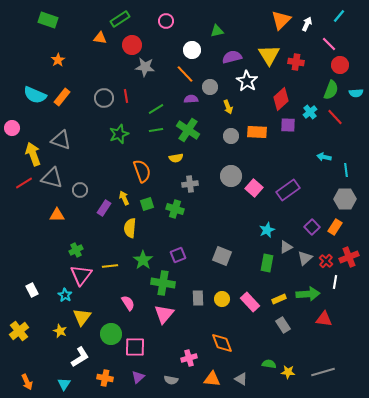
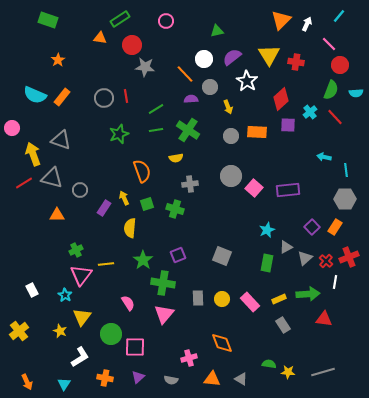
white circle at (192, 50): moved 12 px right, 9 px down
purple semicircle at (232, 57): rotated 24 degrees counterclockwise
purple rectangle at (288, 190): rotated 30 degrees clockwise
yellow line at (110, 266): moved 4 px left, 2 px up
